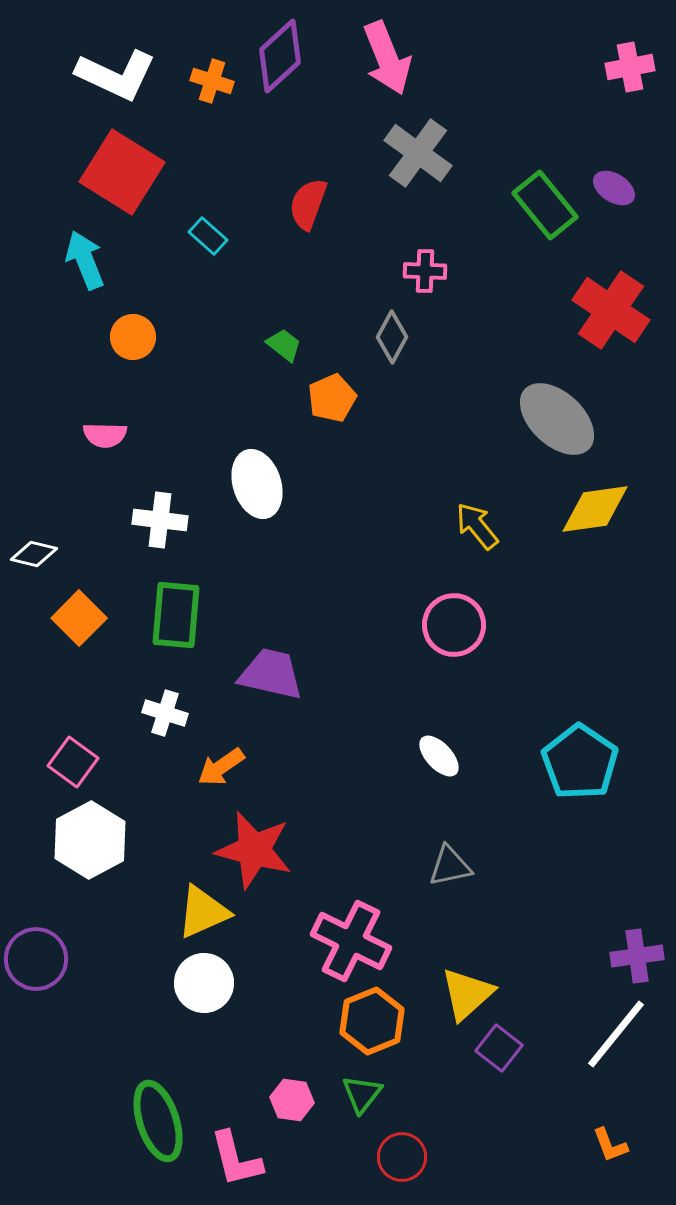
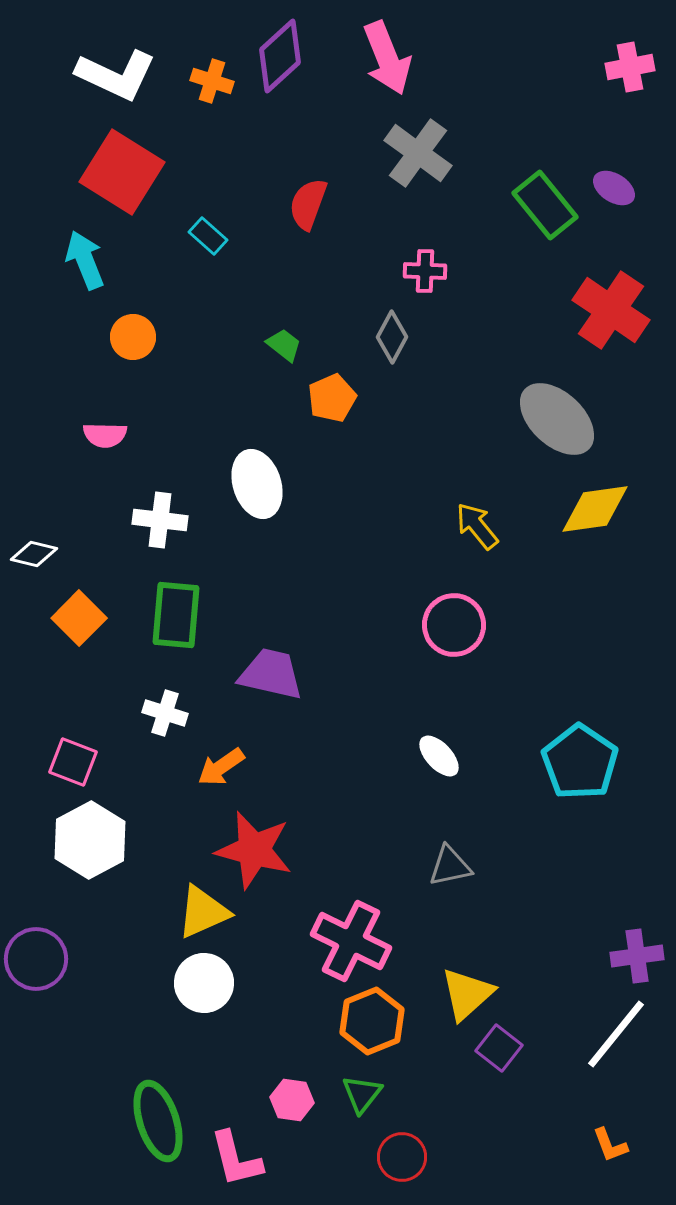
pink square at (73, 762): rotated 15 degrees counterclockwise
